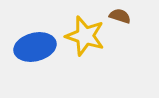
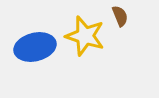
brown semicircle: rotated 50 degrees clockwise
